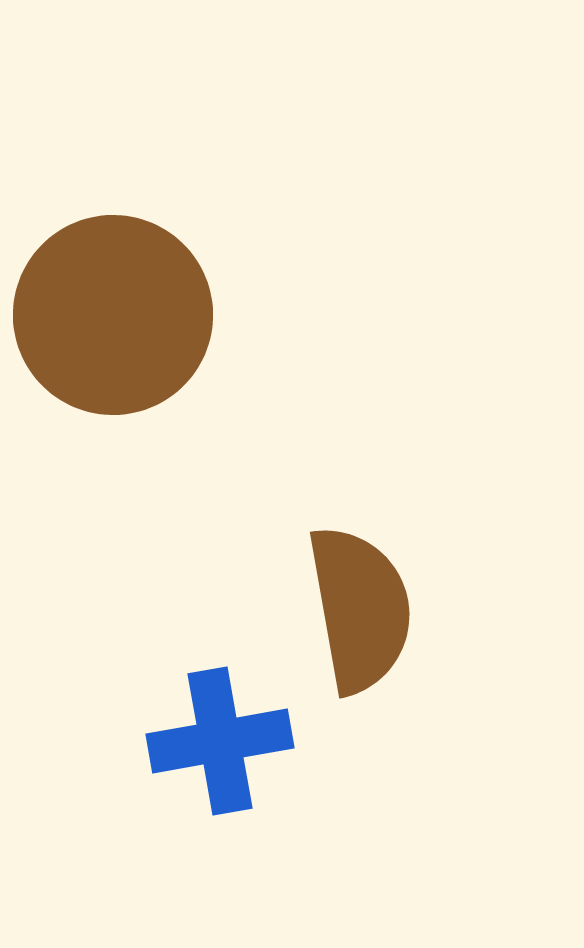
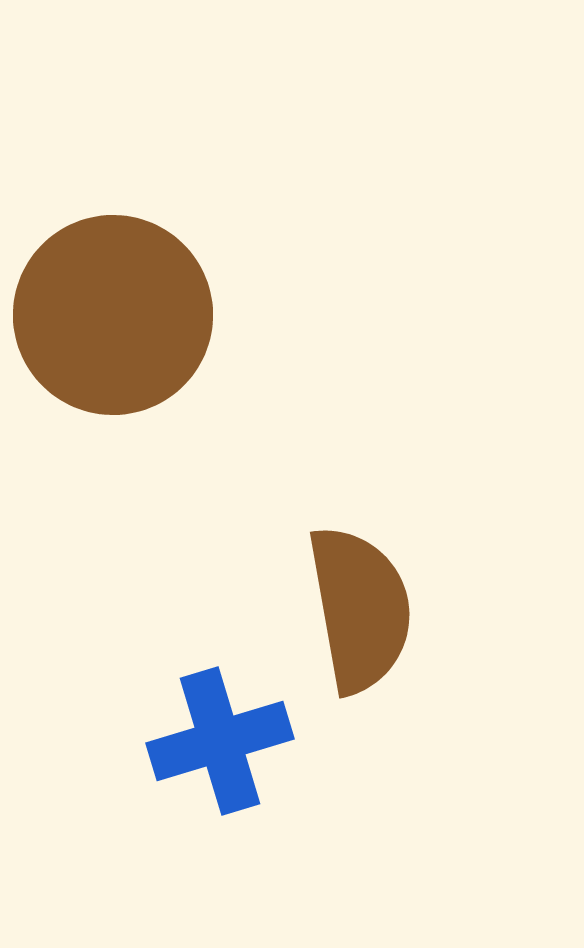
blue cross: rotated 7 degrees counterclockwise
